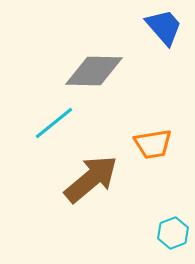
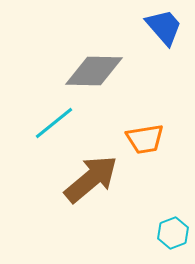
orange trapezoid: moved 8 px left, 5 px up
